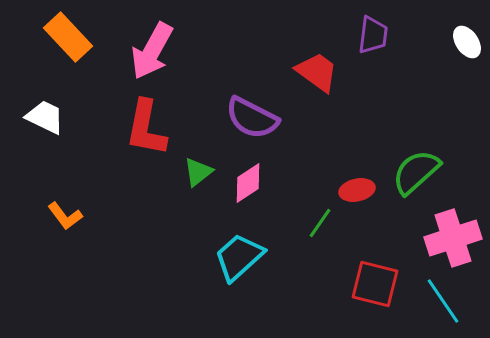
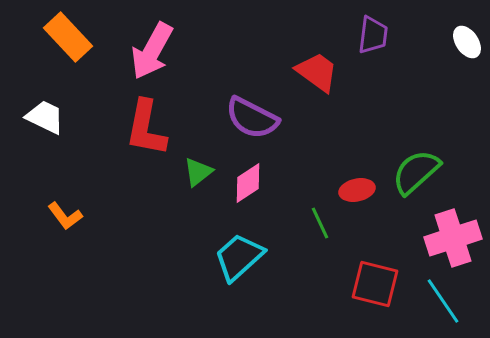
green line: rotated 60 degrees counterclockwise
